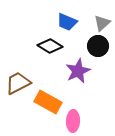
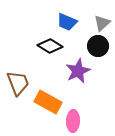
brown trapezoid: rotated 96 degrees clockwise
